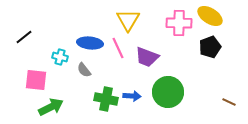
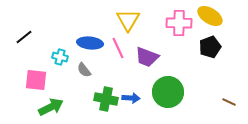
blue arrow: moved 1 px left, 2 px down
